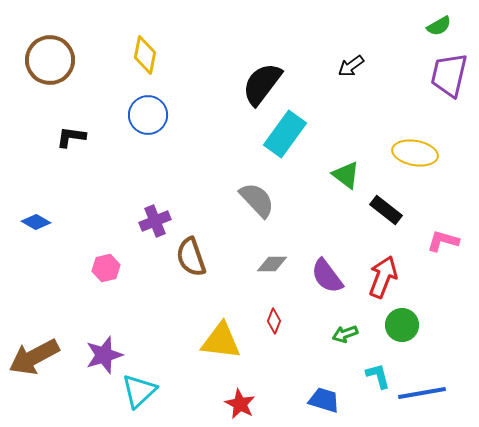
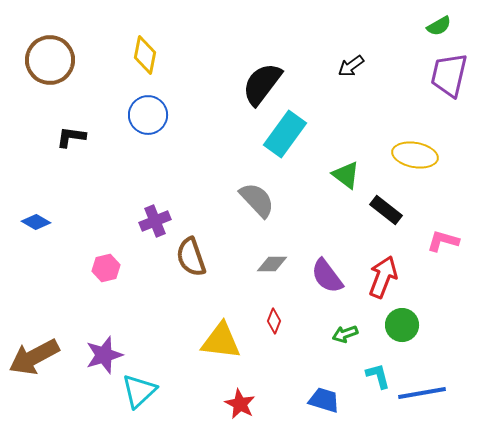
yellow ellipse: moved 2 px down
